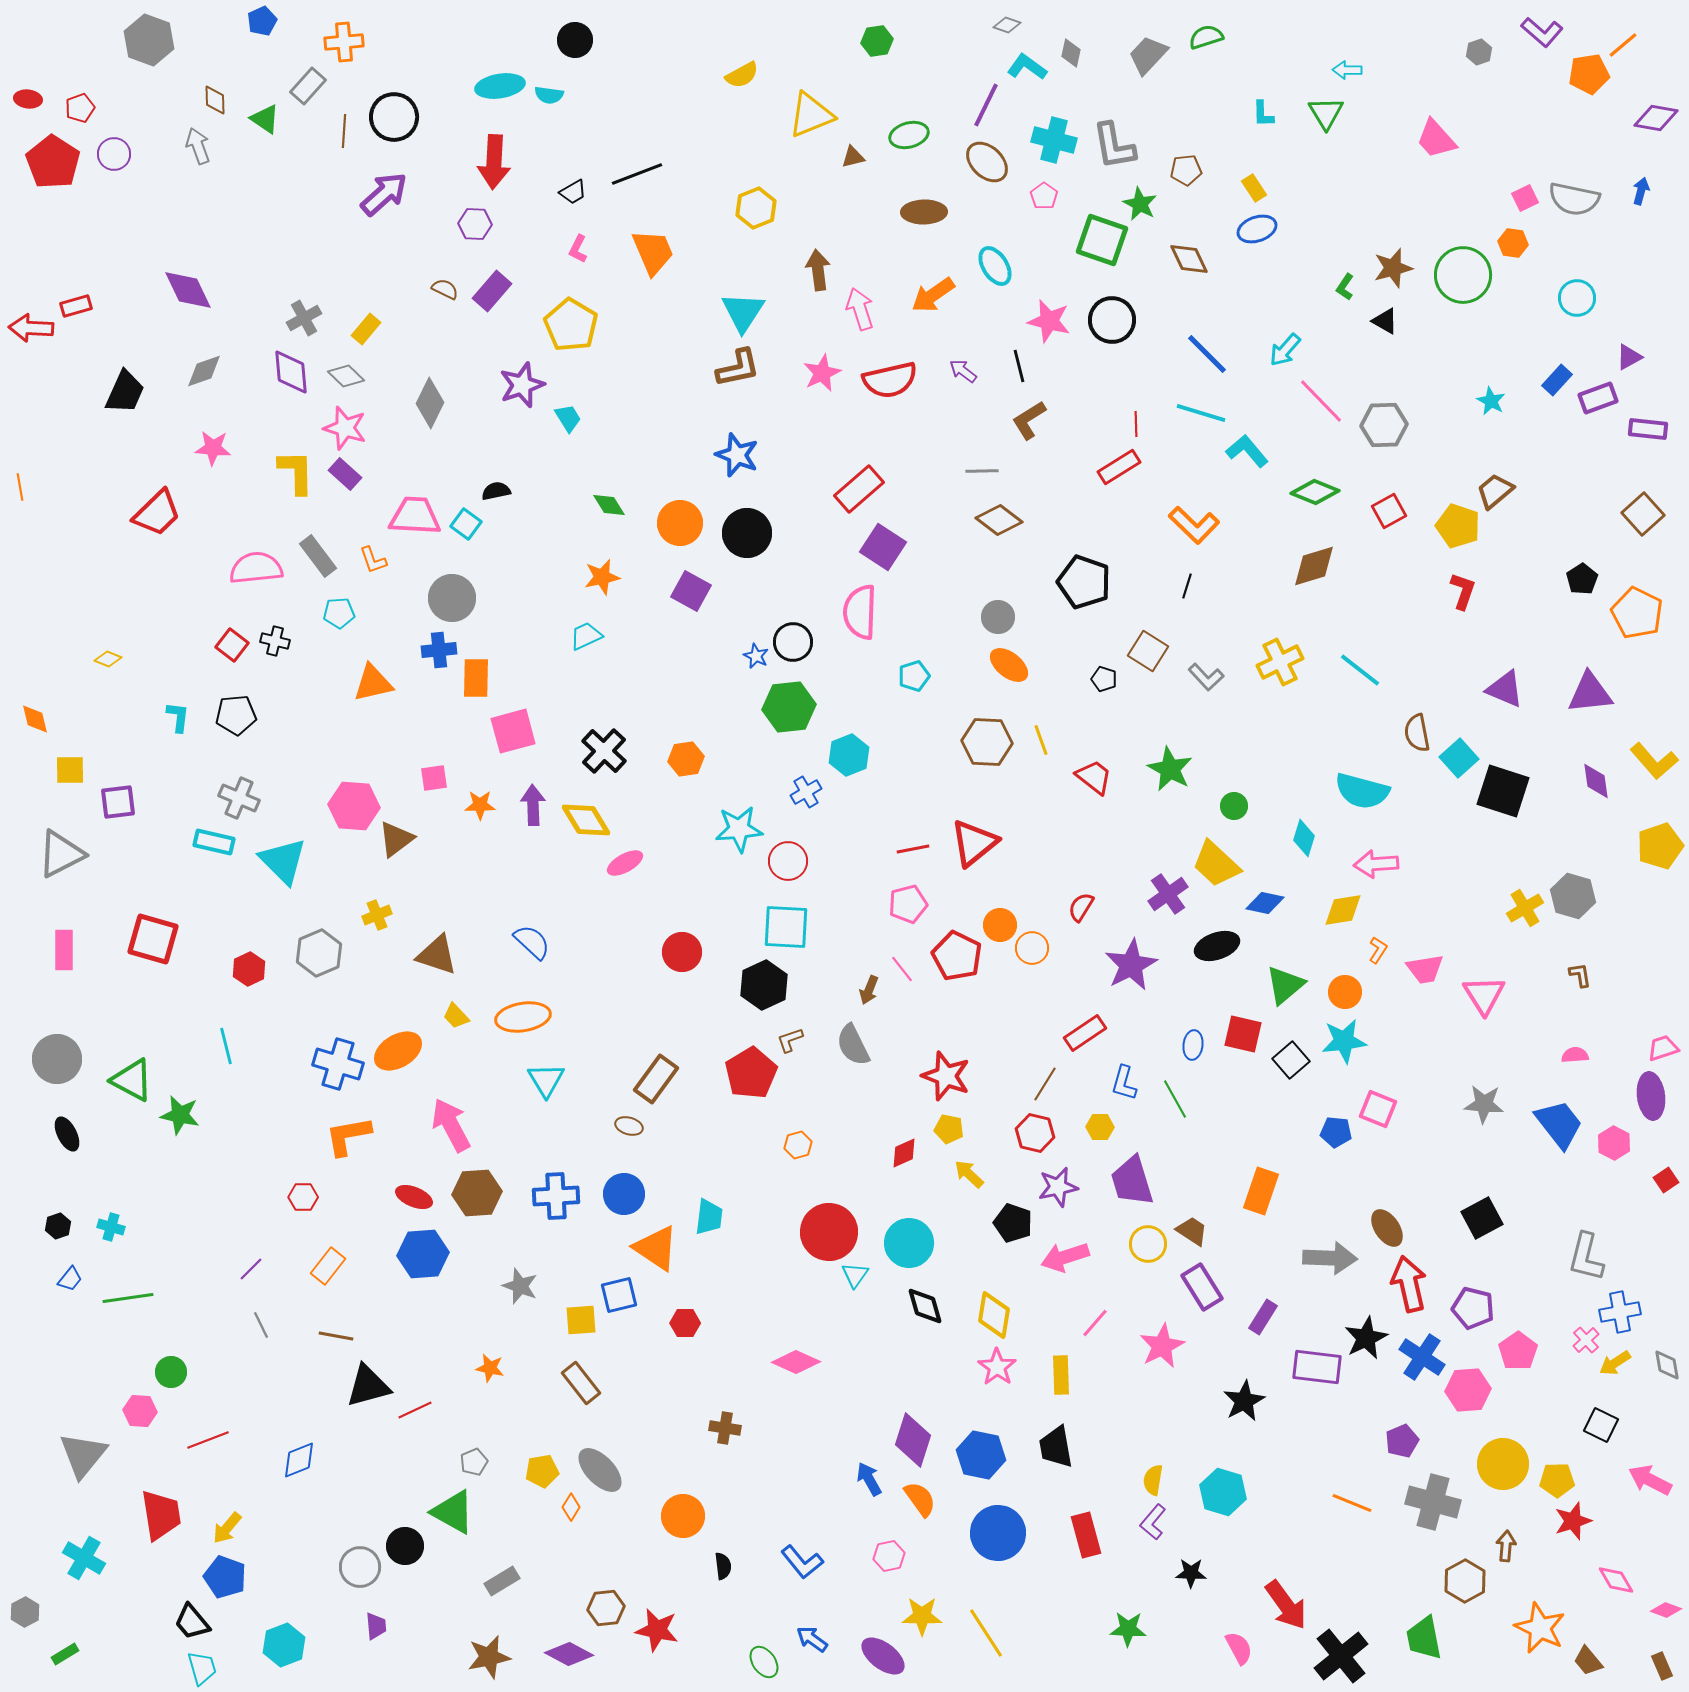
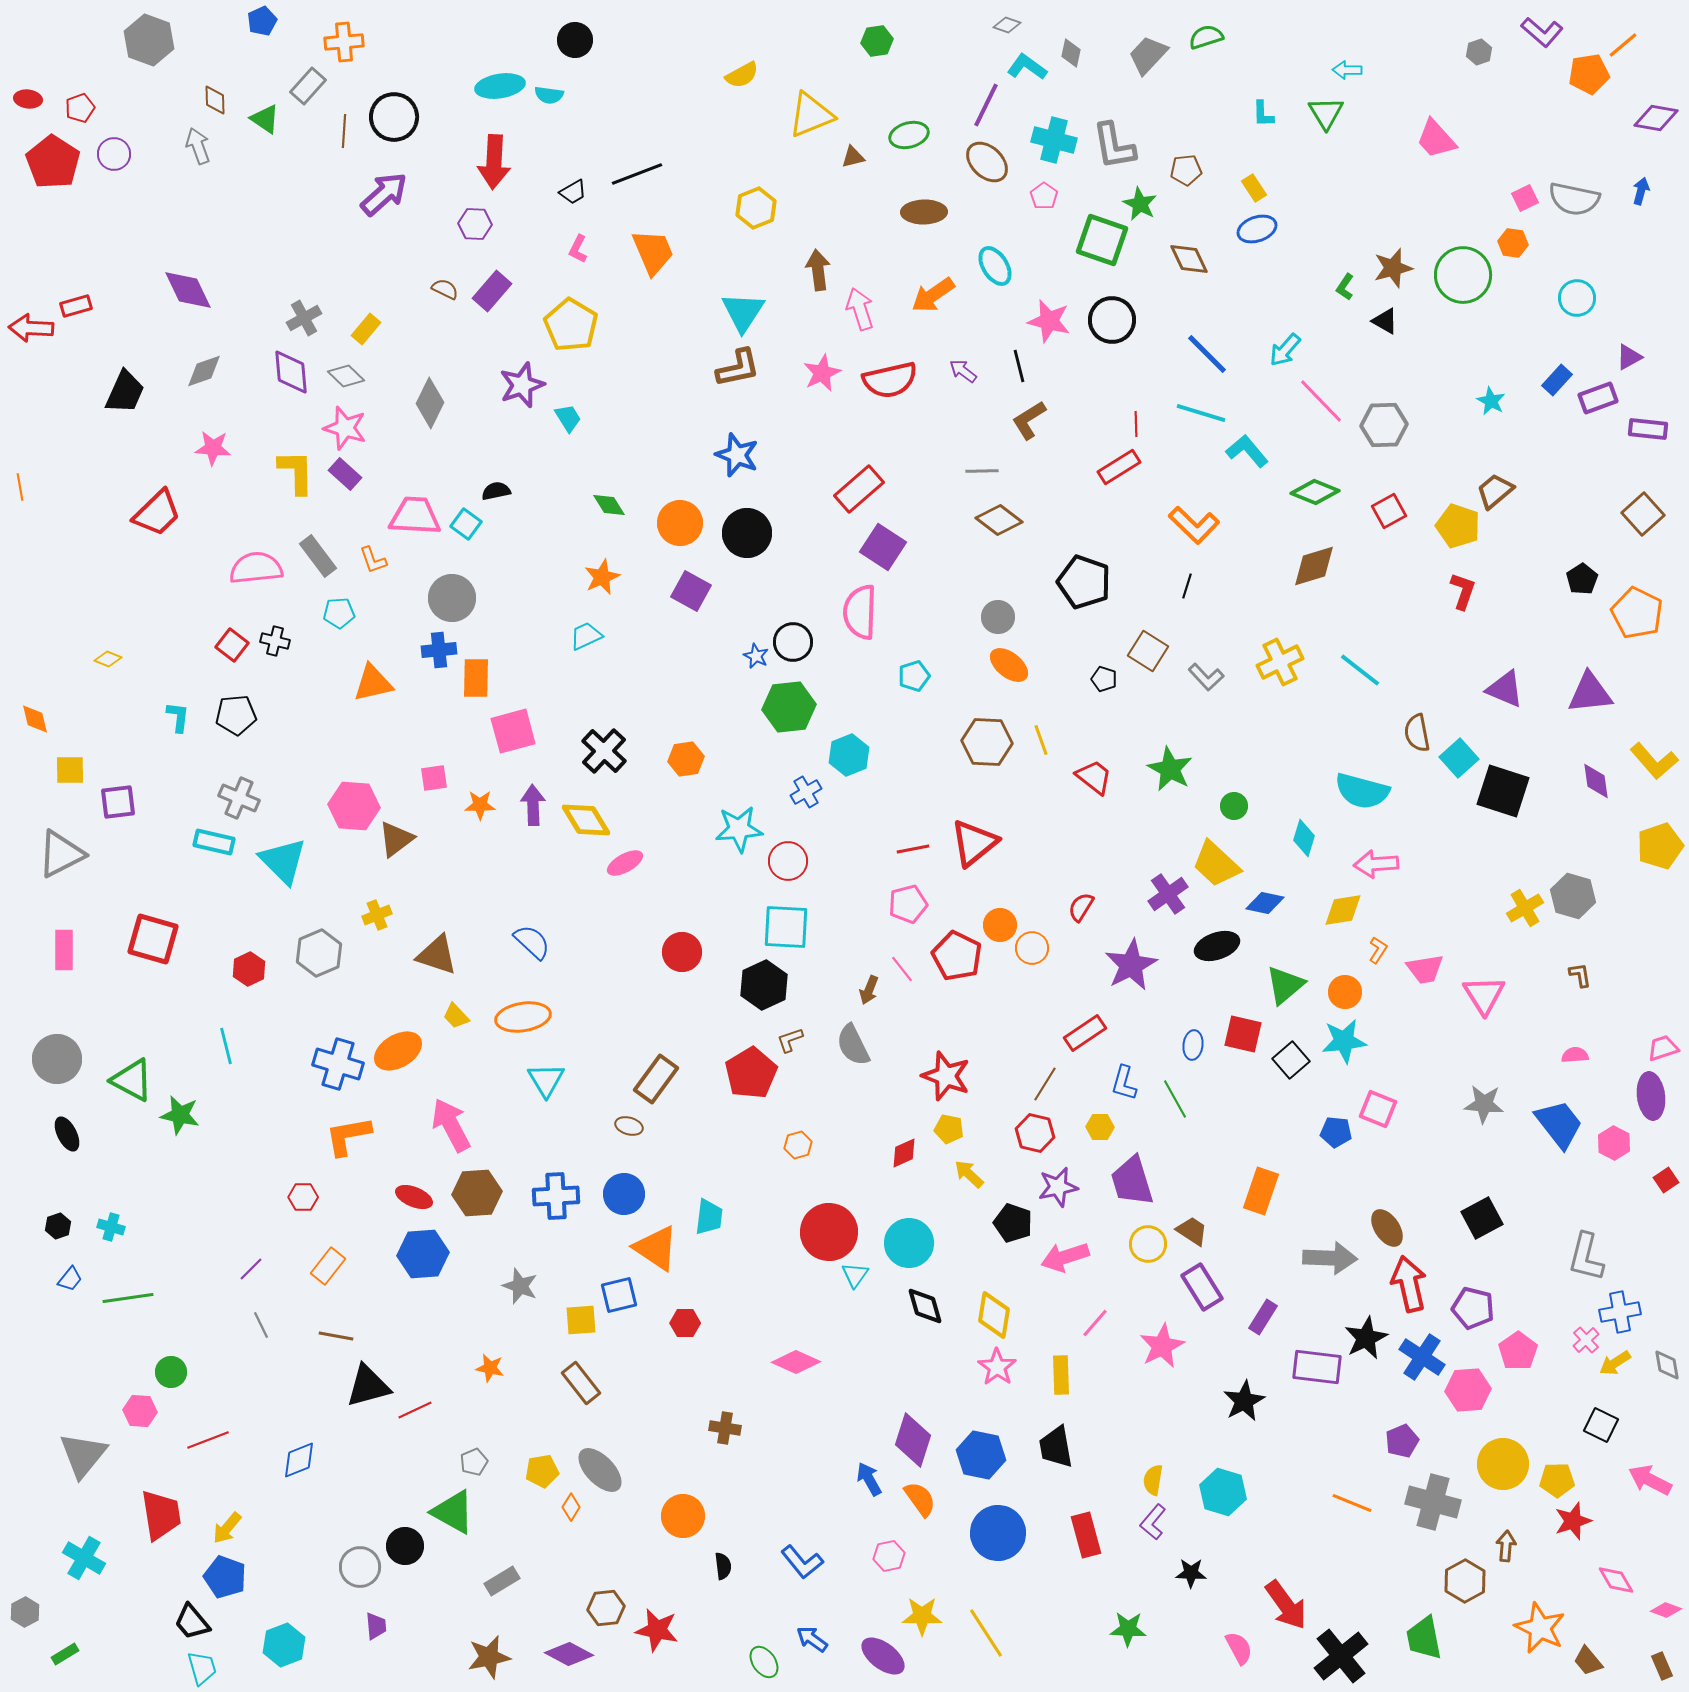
orange star at (602, 577): rotated 12 degrees counterclockwise
